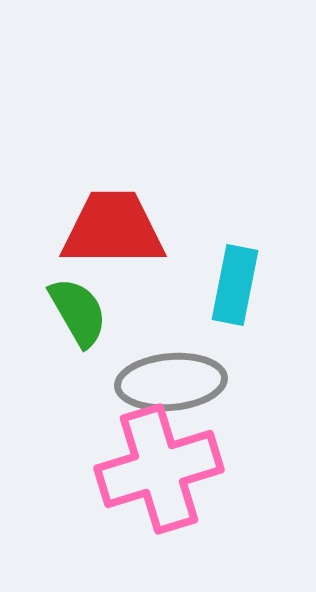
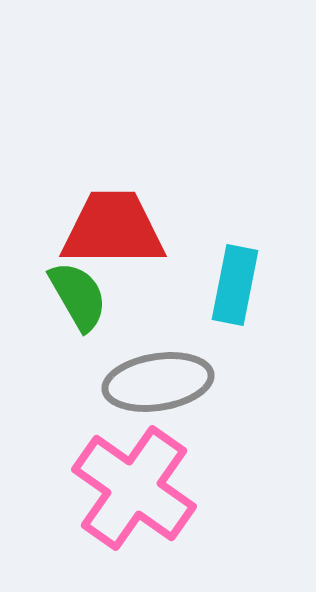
green semicircle: moved 16 px up
gray ellipse: moved 13 px left; rotated 4 degrees counterclockwise
pink cross: moved 25 px left, 19 px down; rotated 38 degrees counterclockwise
